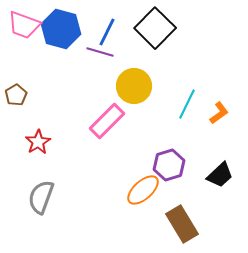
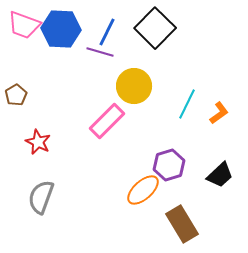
blue hexagon: rotated 12 degrees counterclockwise
red star: rotated 15 degrees counterclockwise
